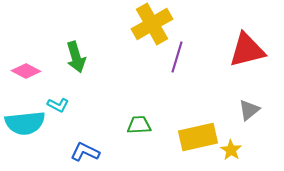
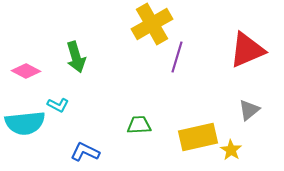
red triangle: rotated 9 degrees counterclockwise
